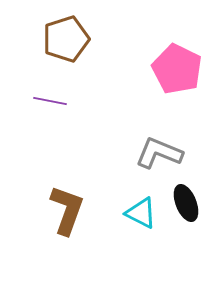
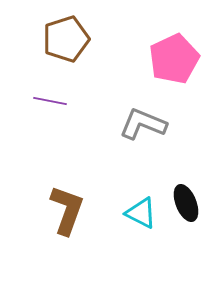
pink pentagon: moved 3 px left, 10 px up; rotated 21 degrees clockwise
gray L-shape: moved 16 px left, 29 px up
